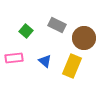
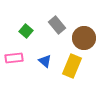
gray rectangle: rotated 24 degrees clockwise
